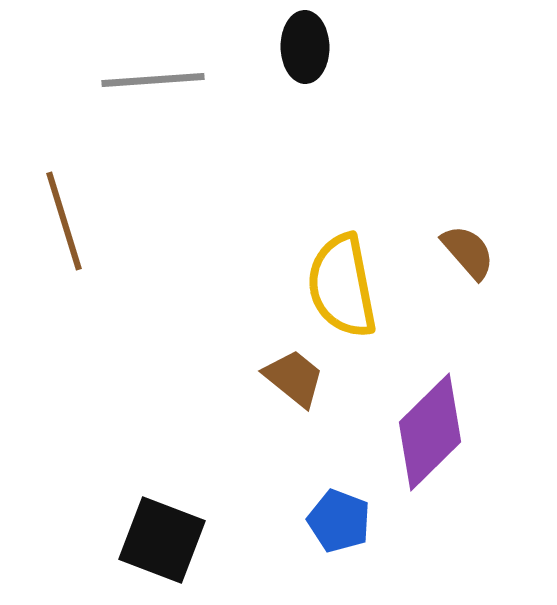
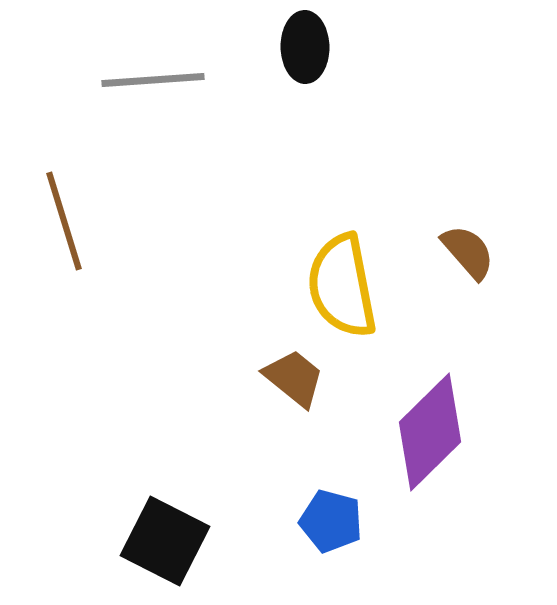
blue pentagon: moved 8 px left; rotated 6 degrees counterclockwise
black square: moved 3 px right, 1 px down; rotated 6 degrees clockwise
